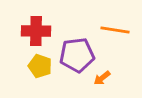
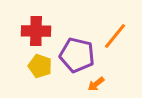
orange line: moved 6 px down; rotated 60 degrees counterclockwise
purple pentagon: rotated 20 degrees clockwise
orange arrow: moved 6 px left, 6 px down
